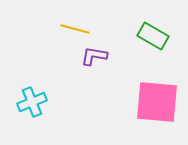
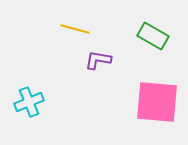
purple L-shape: moved 4 px right, 4 px down
cyan cross: moved 3 px left
